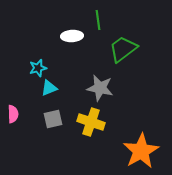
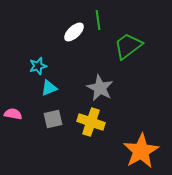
white ellipse: moved 2 px right, 4 px up; rotated 40 degrees counterclockwise
green trapezoid: moved 5 px right, 3 px up
cyan star: moved 2 px up
gray star: rotated 16 degrees clockwise
pink semicircle: rotated 78 degrees counterclockwise
